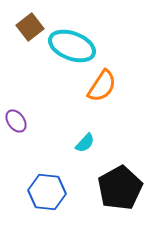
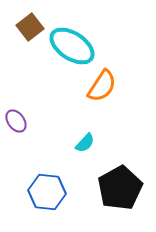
cyan ellipse: rotated 12 degrees clockwise
